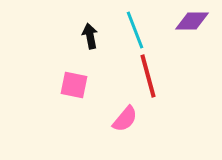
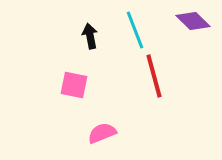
purple diamond: moved 1 px right; rotated 44 degrees clockwise
red line: moved 6 px right
pink semicircle: moved 23 px left, 14 px down; rotated 152 degrees counterclockwise
